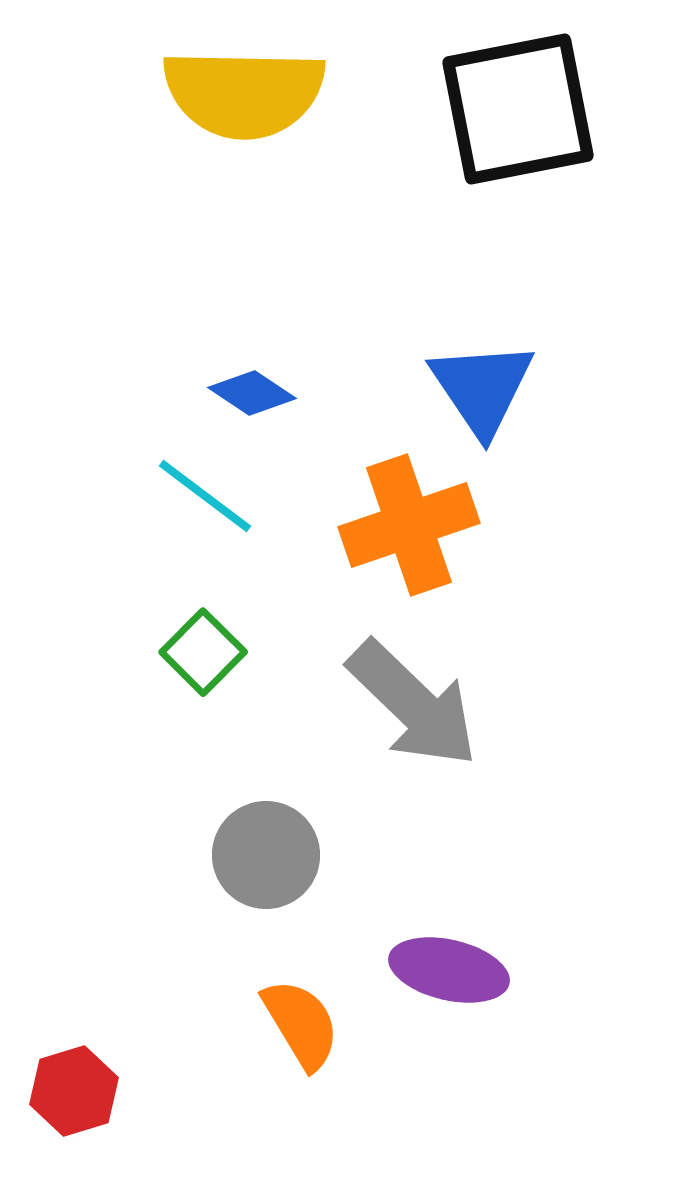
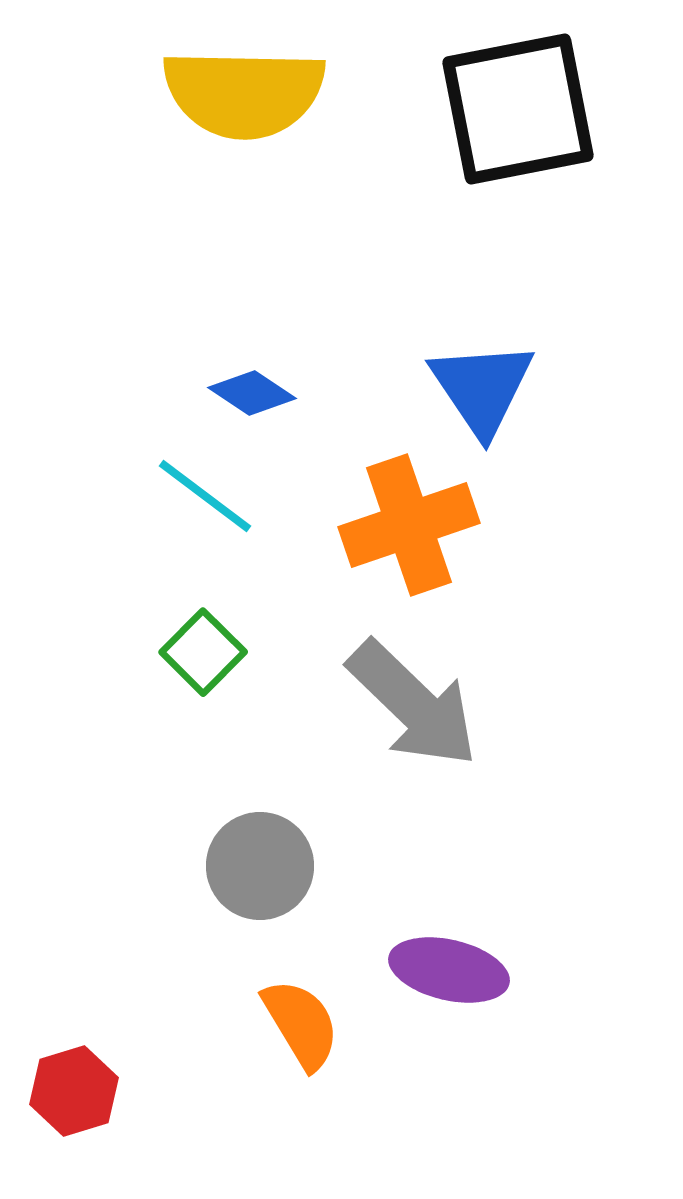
gray circle: moved 6 px left, 11 px down
